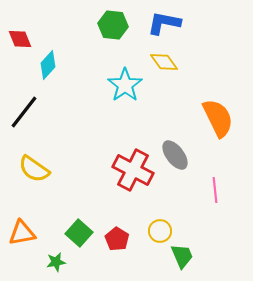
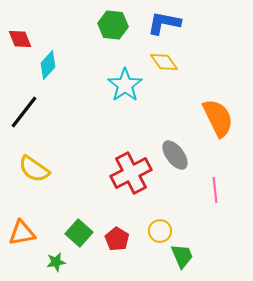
red cross: moved 2 px left, 3 px down; rotated 36 degrees clockwise
